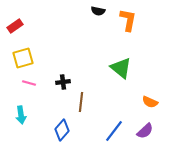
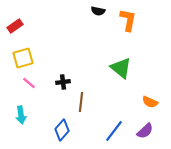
pink line: rotated 24 degrees clockwise
